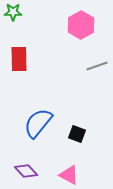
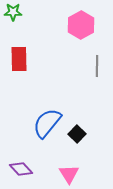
gray line: rotated 70 degrees counterclockwise
blue semicircle: moved 9 px right
black square: rotated 24 degrees clockwise
purple diamond: moved 5 px left, 2 px up
pink triangle: moved 1 px up; rotated 30 degrees clockwise
